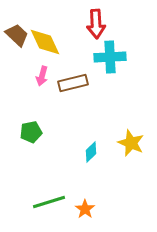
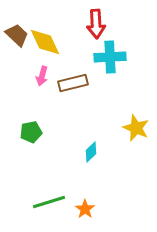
yellow star: moved 5 px right, 15 px up
